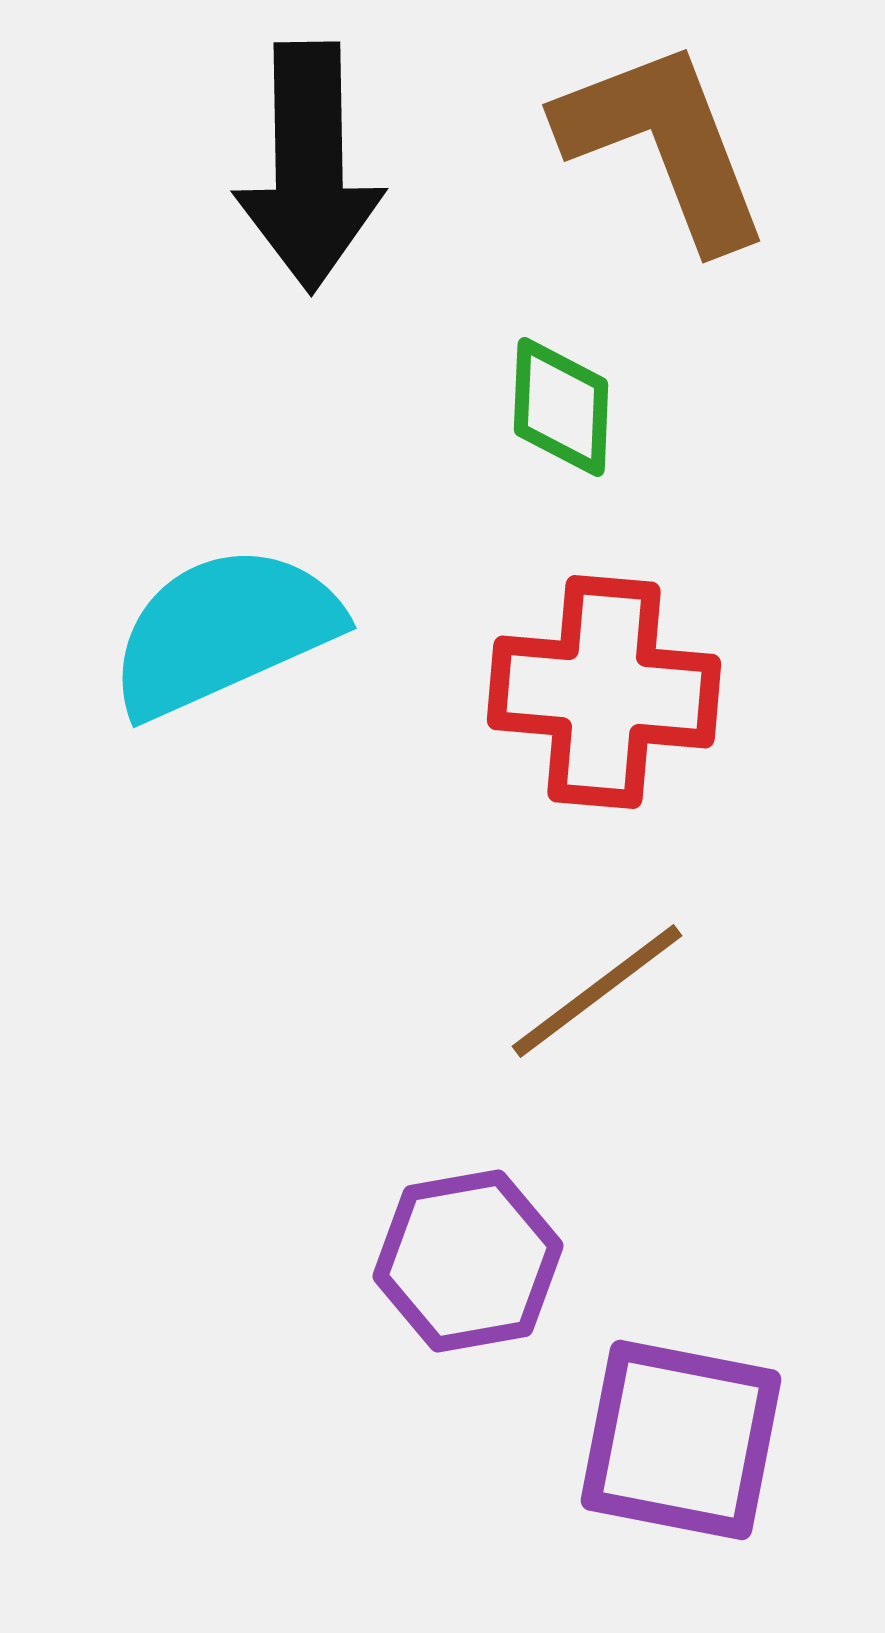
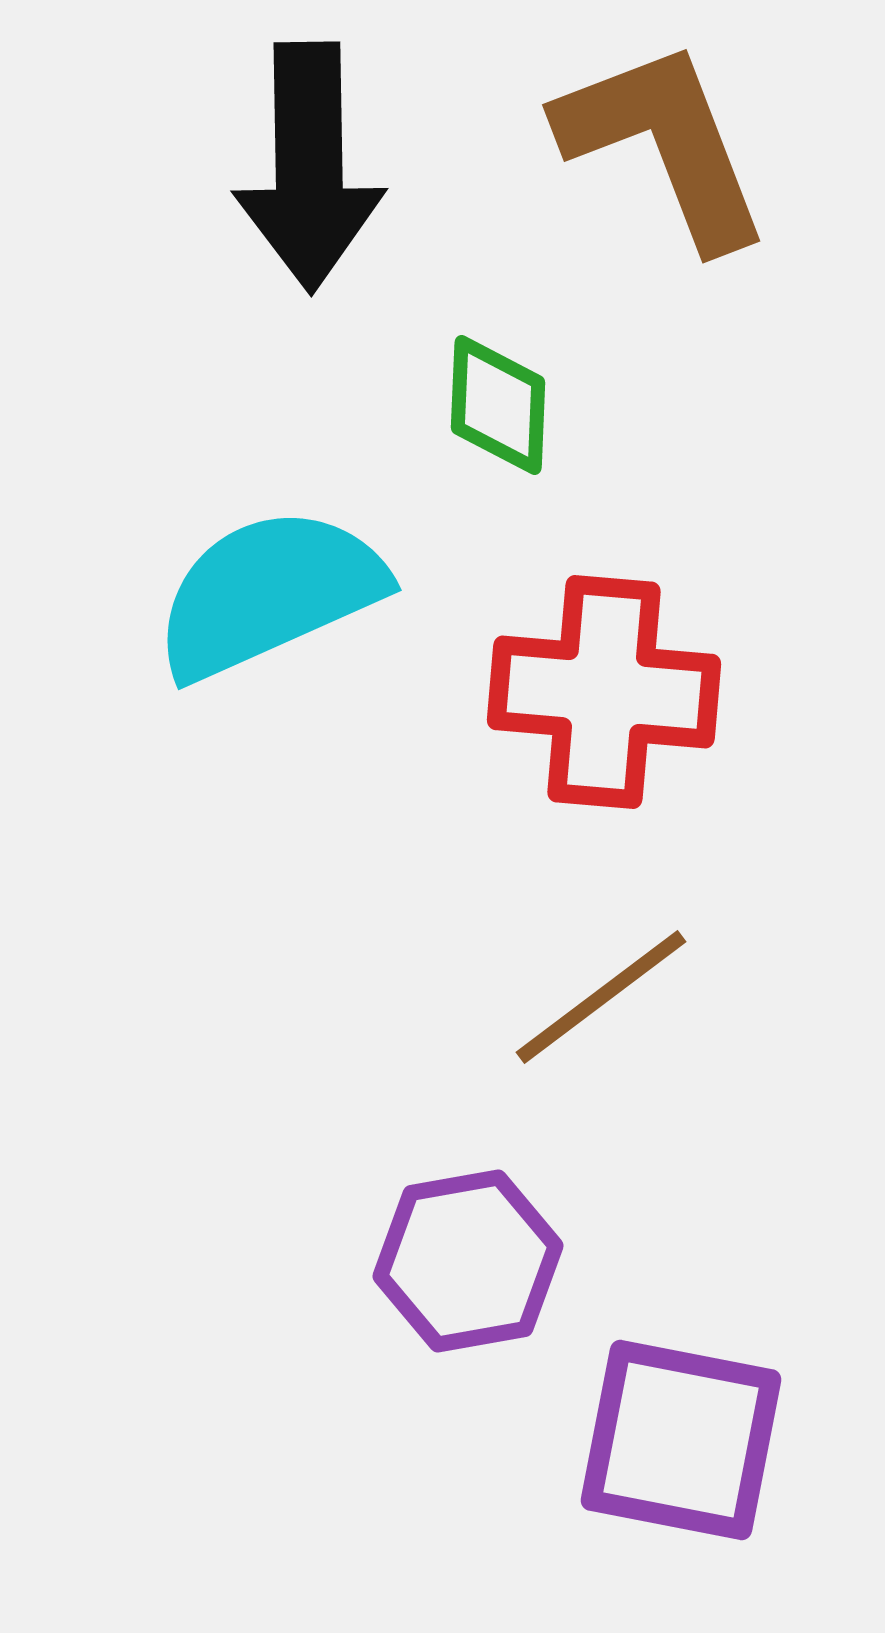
green diamond: moved 63 px left, 2 px up
cyan semicircle: moved 45 px right, 38 px up
brown line: moved 4 px right, 6 px down
